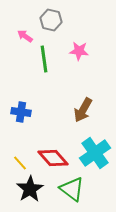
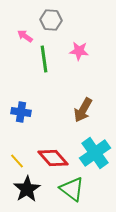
gray hexagon: rotated 10 degrees counterclockwise
yellow line: moved 3 px left, 2 px up
black star: moved 3 px left
